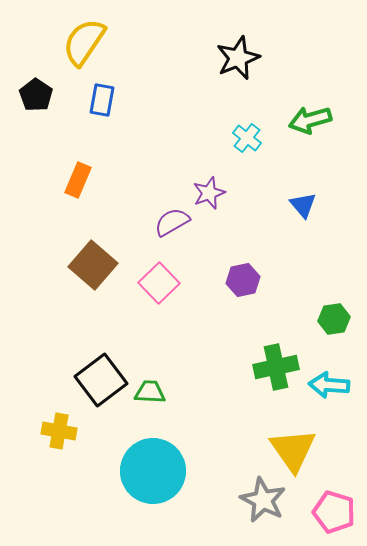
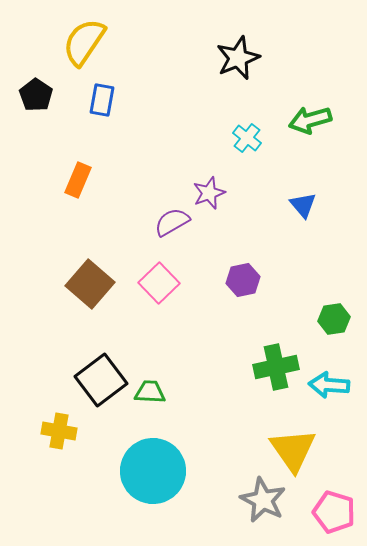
brown square: moved 3 px left, 19 px down
